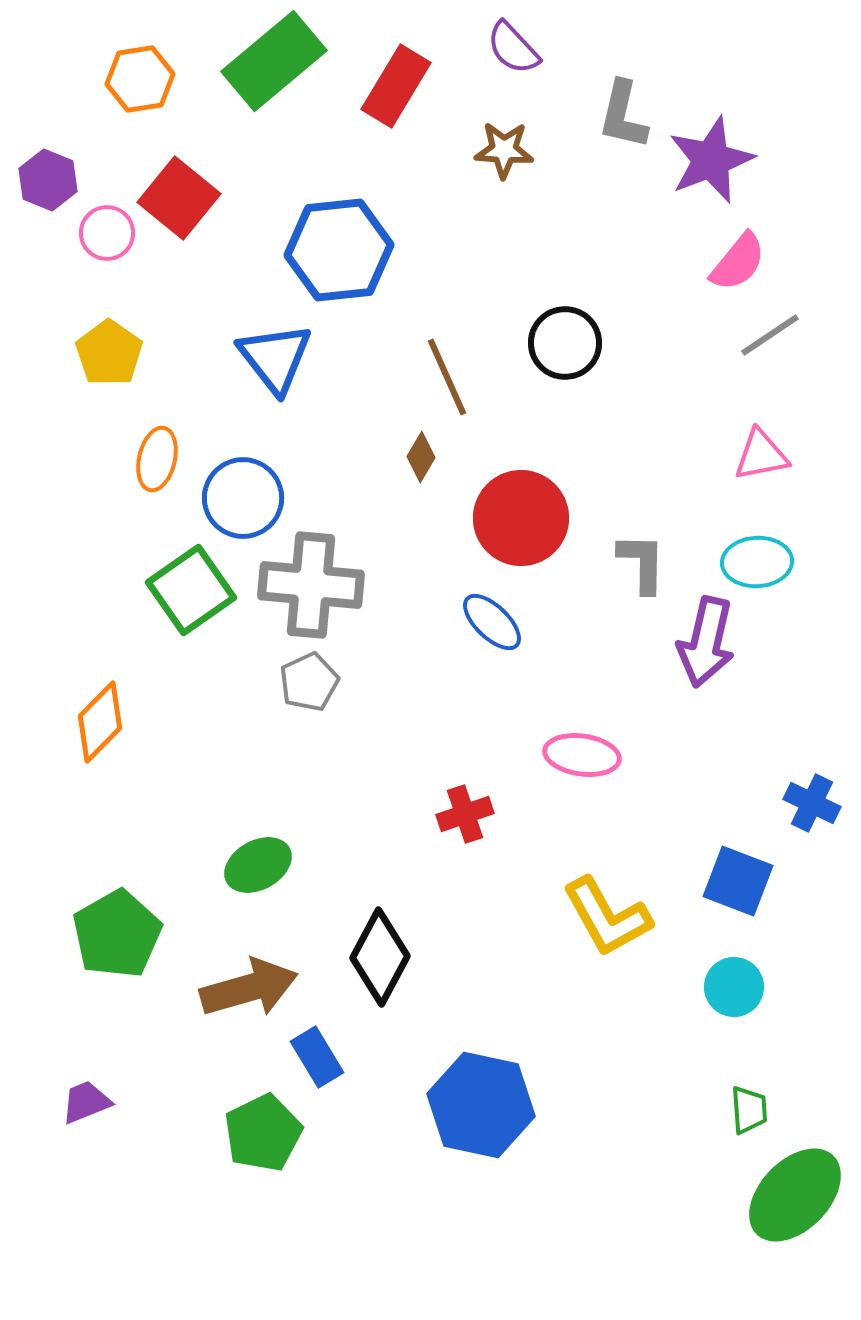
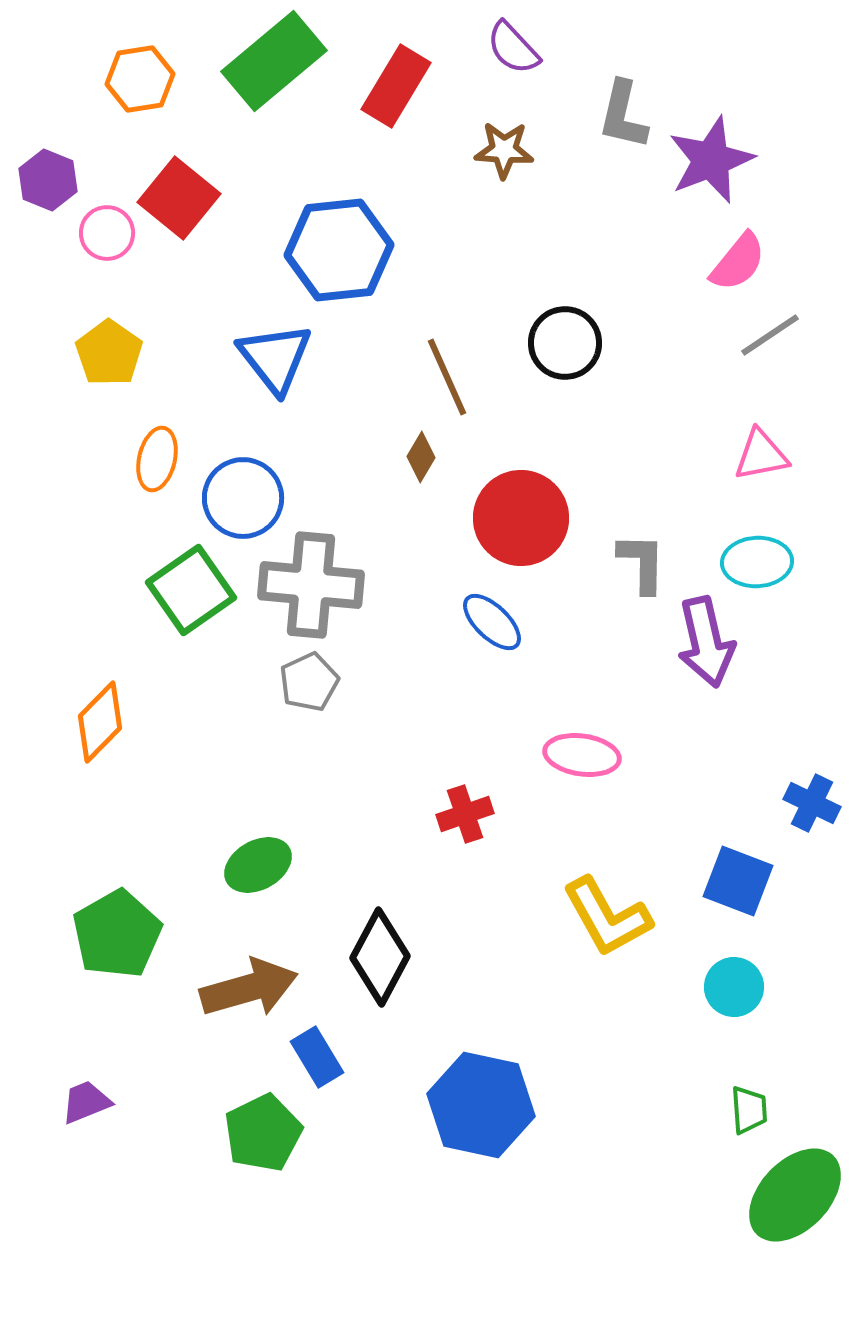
purple arrow at (706, 642): rotated 26 degrees counterclockwise
